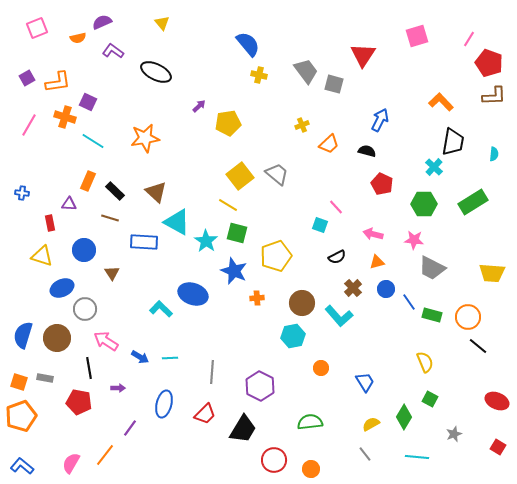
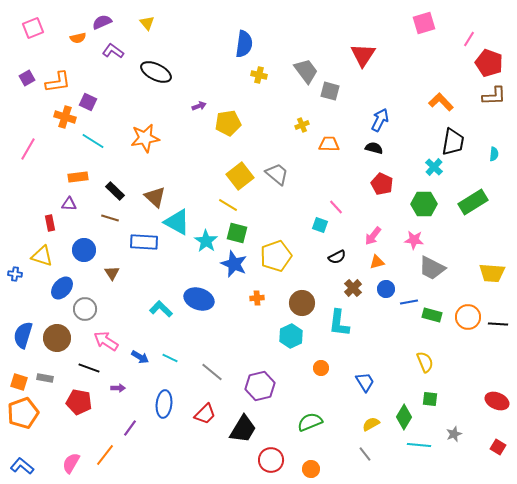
yellow triangle at (162, 23): moved 15 px left
pink square at (37, 28): moved 4 px left
pink square at (417, 36): moved 7 px right, 13 px up
blue semicircle at (248, 44): moved 4 px left; rotated 48 degrees clockwise
gray square at (334, 84): moved 4 px left, 7 px down
purple arrow at (199, 106): rotated 24 degrees clockwise
pink line at (29, 125): moved 1 px left, 24 px down
orange trapezoid at (329, 144): rotated 135 degrees counterclockwise
black semicircle at (367, 151): moved 7 px right, 3 px up
orange rectangle at (88, 181): moved 10 px left, 4 px up; rotated 60 degrees clockwise
brown triangle at (156, 192): moved 1 px left, 5 px down
blue cross at (22, 193): moved 7 px left, 81 px down
pink arrow at (373, 234): moved 2 px down; rotated 66 degrees counterclockwise
blue star at (234, 271): moved 7 px up
blue ellipse at (62, 288): rotated 25 degrees counterclockwise
blue ellipse at (193, 294): moved 6 px right, 5 px down
blue line at (409, 302): rotated 66 degrees counterclockwise
cyan L-shape at (339, 316): moved 7 px down; rotated 48 degrees clockwise
cyan hexagon at (293, 336): moved 2 px left; rotated 15 degrees counterclockwise
black line at (478, 346): moved 20 px right, 22 px up; rotated 36 degrees counterclockwise
cyan line at (170, 358): rotated 28 degrees clockwise
black line at (89, 368): rotated 60 degrees counterclockwise
gray line at (212, 372): rotated 55 degrees counterclockwise
purple hexagon at (260, 386): rotated 20 degrees clockwise
green square at (430, 399): rotated 21 degrees counterclockwise
blue ellipse at (164, 404): rotated 8 degrees counterclockwise
orange pentagon at (21, 416): moved 2 px right, 3 px up
green semicircle at (310, 422): rotated 15 degrees counterclockwise
cyan line at (417, 457): moved 2 px right, 12 px up
red circle at (274, 460): moved 3 px left
